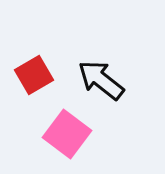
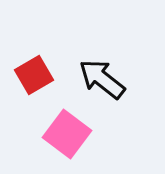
black arrow: moved 1 px right, 1 px up
